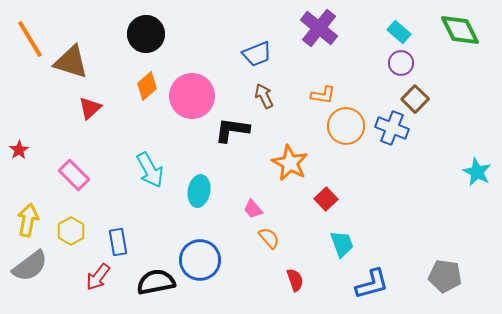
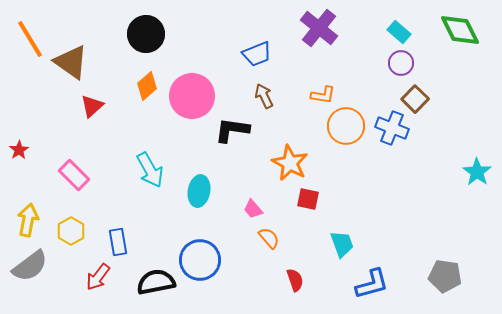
brown triangle: rotated 18 degrees clockwise
red triangle: moved 2 px right, 2 px up
cyan star: rotated 8 degrees clockwise
red square: moved 18 px left; rotated 35 degrees counterclockwise
